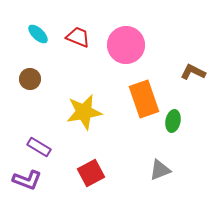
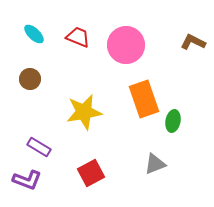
cyan ellipse: moved 4 px left
brown L-shape: moved 30 px up
gray triangle: moved 5 px left, 6 px up
